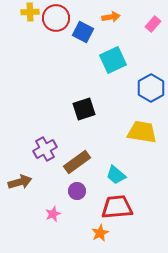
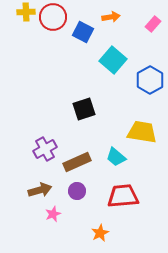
yellow cross: moved 4 px left
red circle: moved 3 px left, 1 px up
cyan square: rotated 24 degrees counterclockwise
blue hexagon: moved 1 px left, 8 px up
brown rectangle: rotated 12 degrees clockwise
cyan trapezoid: moved 18 px up
brown arrow: moved 20 px right, 8 px down
red trapezoid: moved 6 px right, 11 px up
